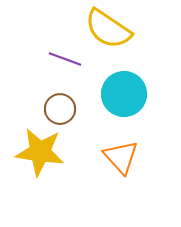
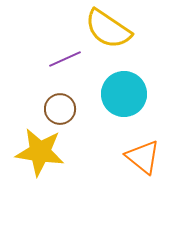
purple line: rotated 44 degrees counterclockwise
orange triangle: moved 22 px right; rotated 9 degrees counterclockwise
